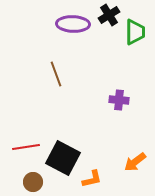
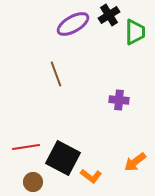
purple ellipse: rotated 32 degrees counterclockwise
orange L-shape: moved 1 px left, 3 px up; rotated 50 degrees clockwise
